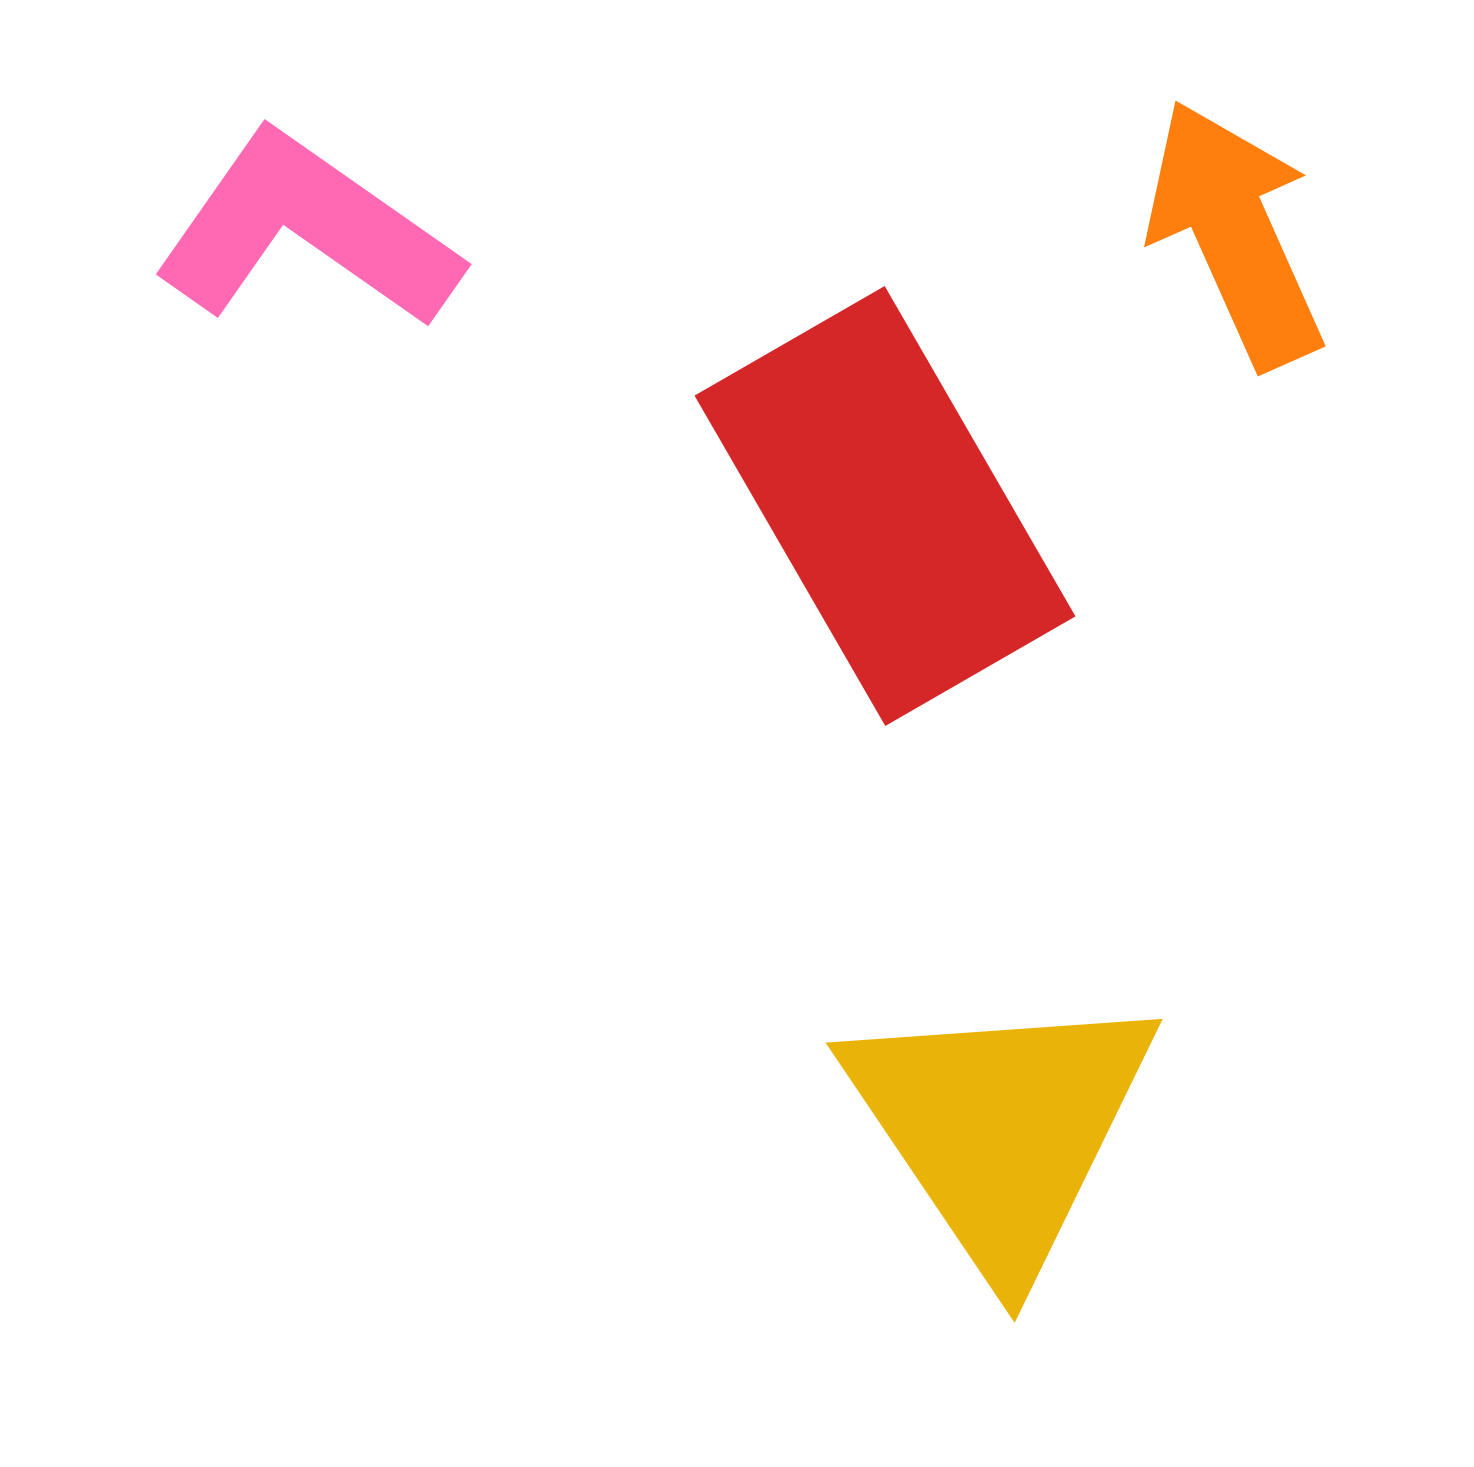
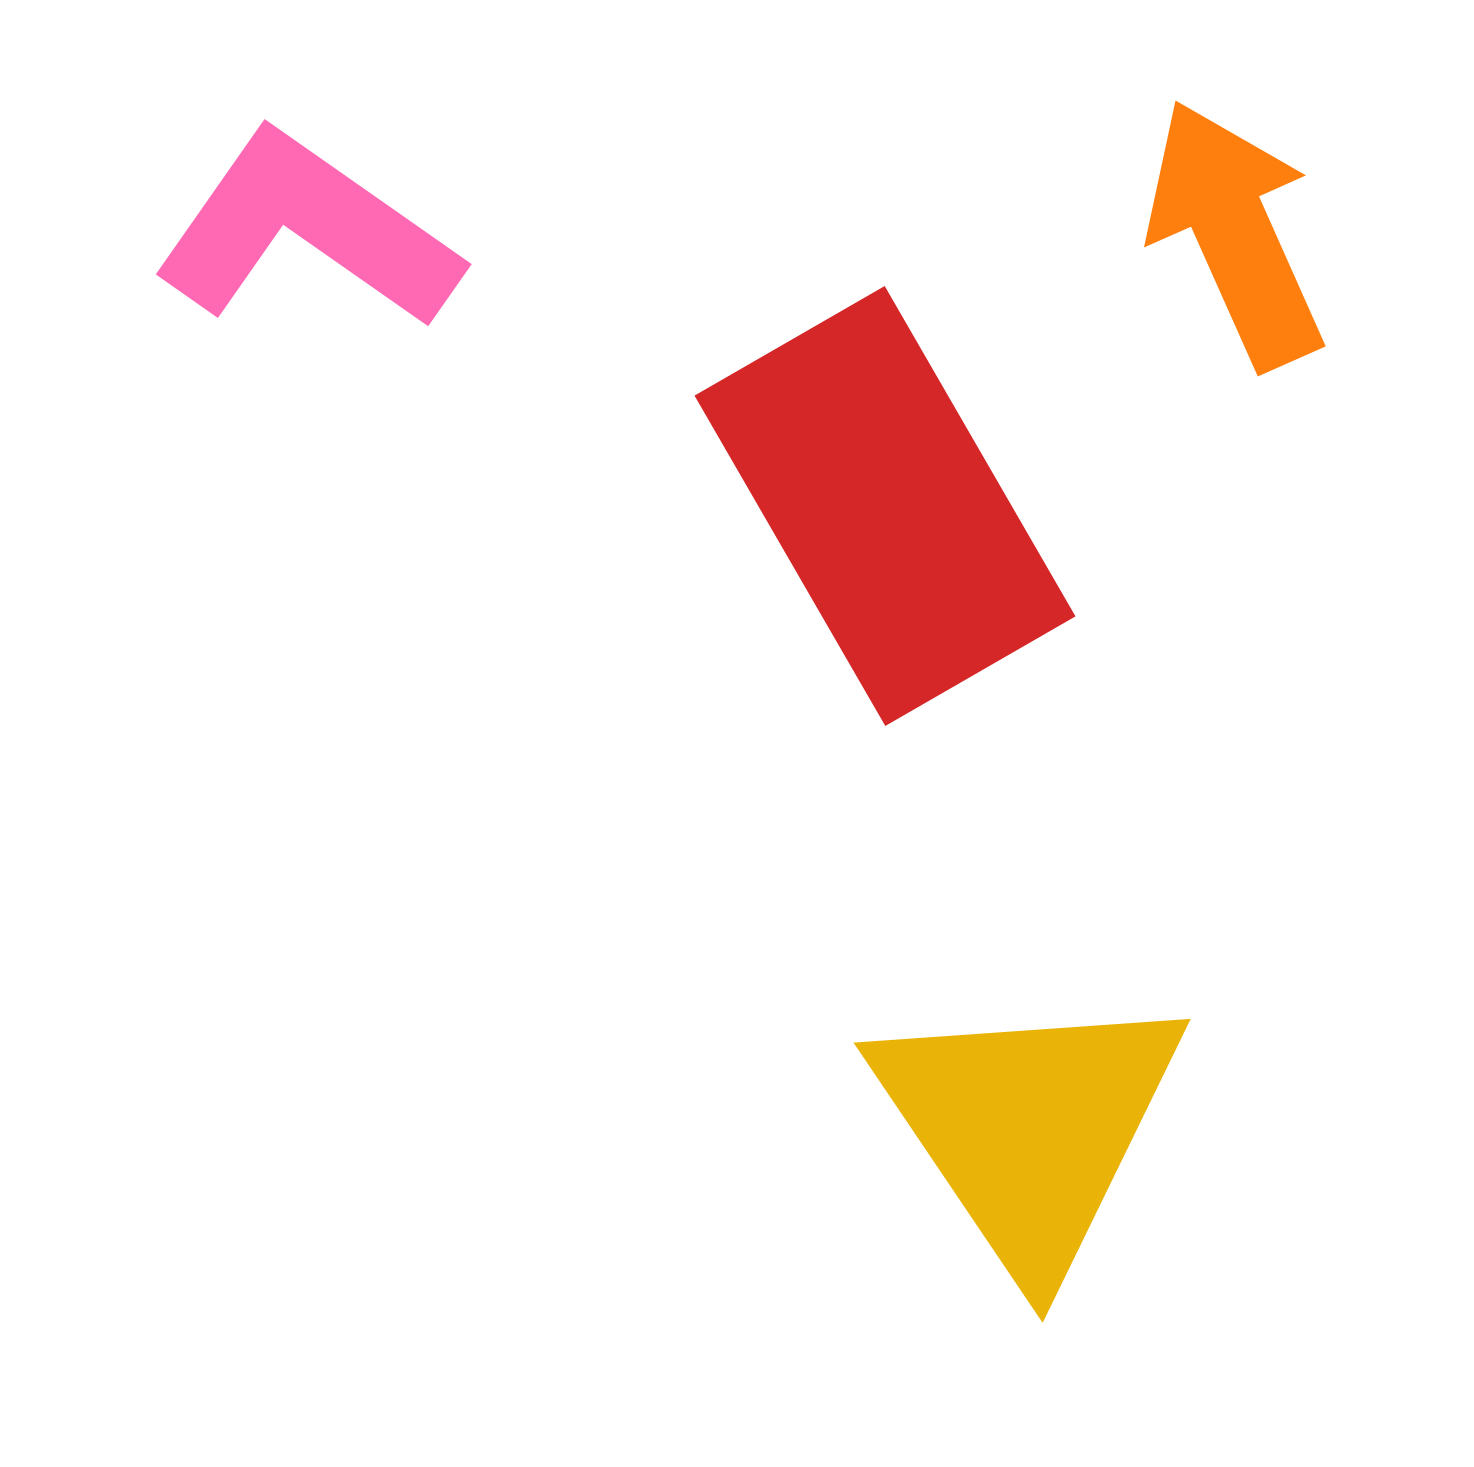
yellow triangle: moved 28 px right
